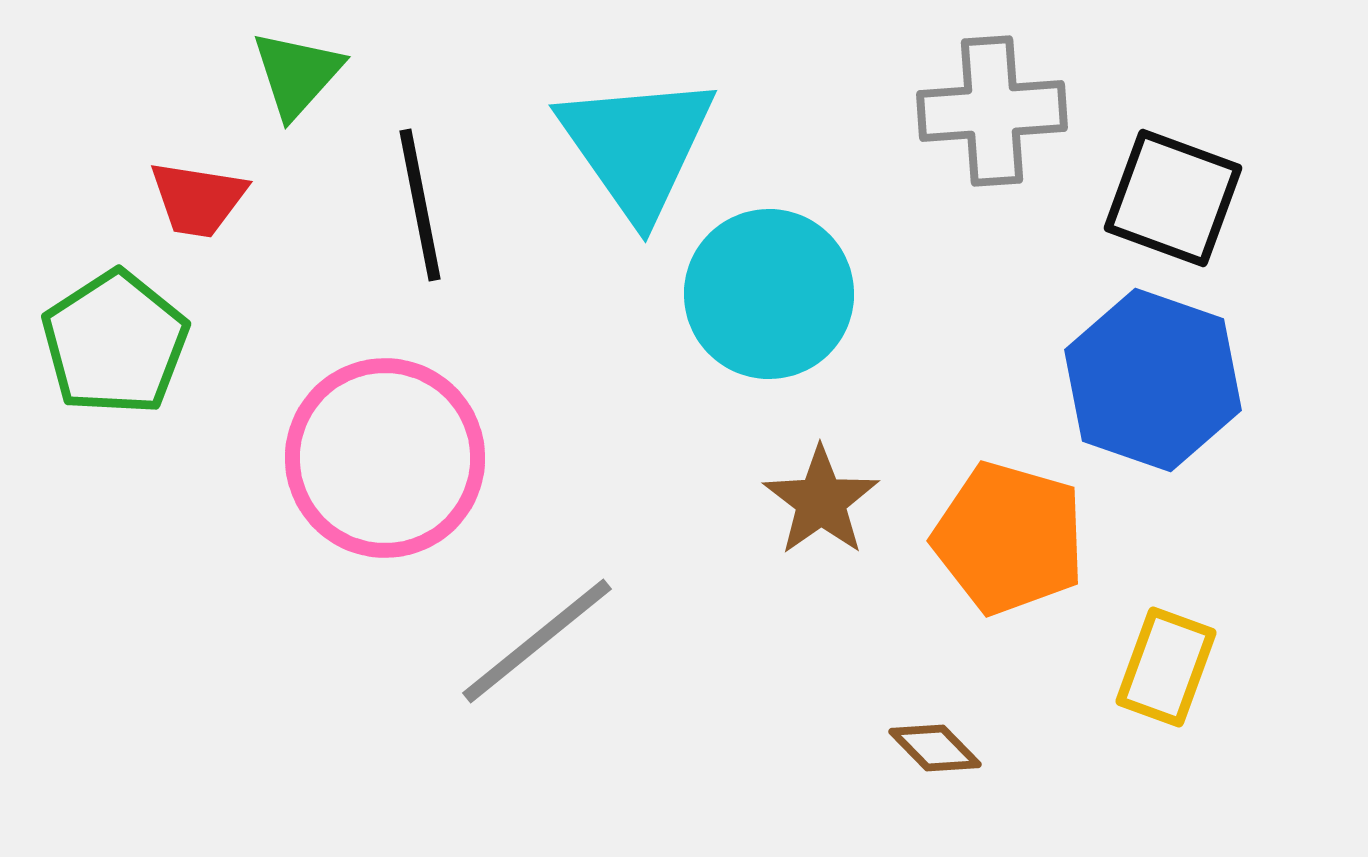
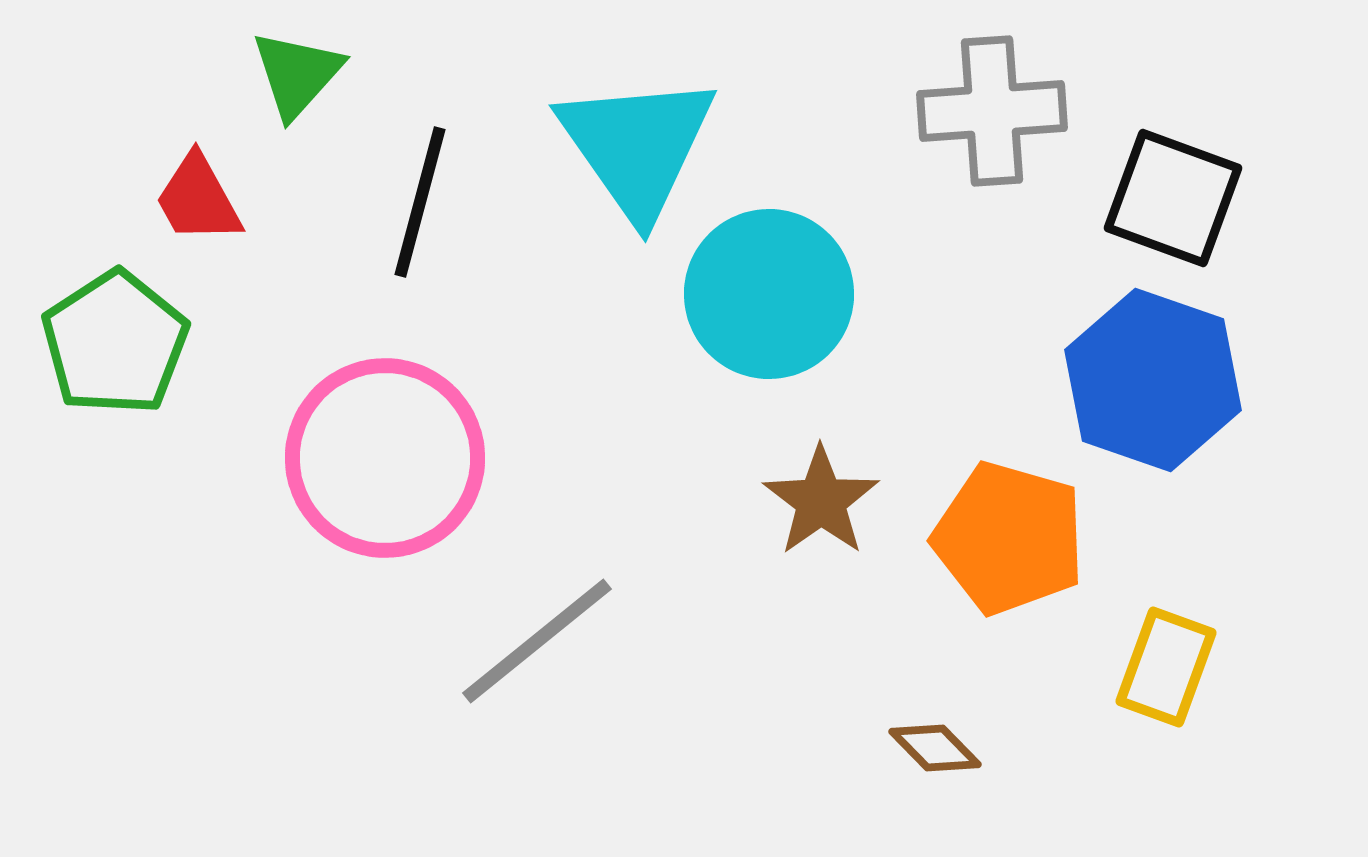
red trapezoid: rotated 52 degrees clockwise
black line: moved 3 px up; rotated 26 degrees clockwise
